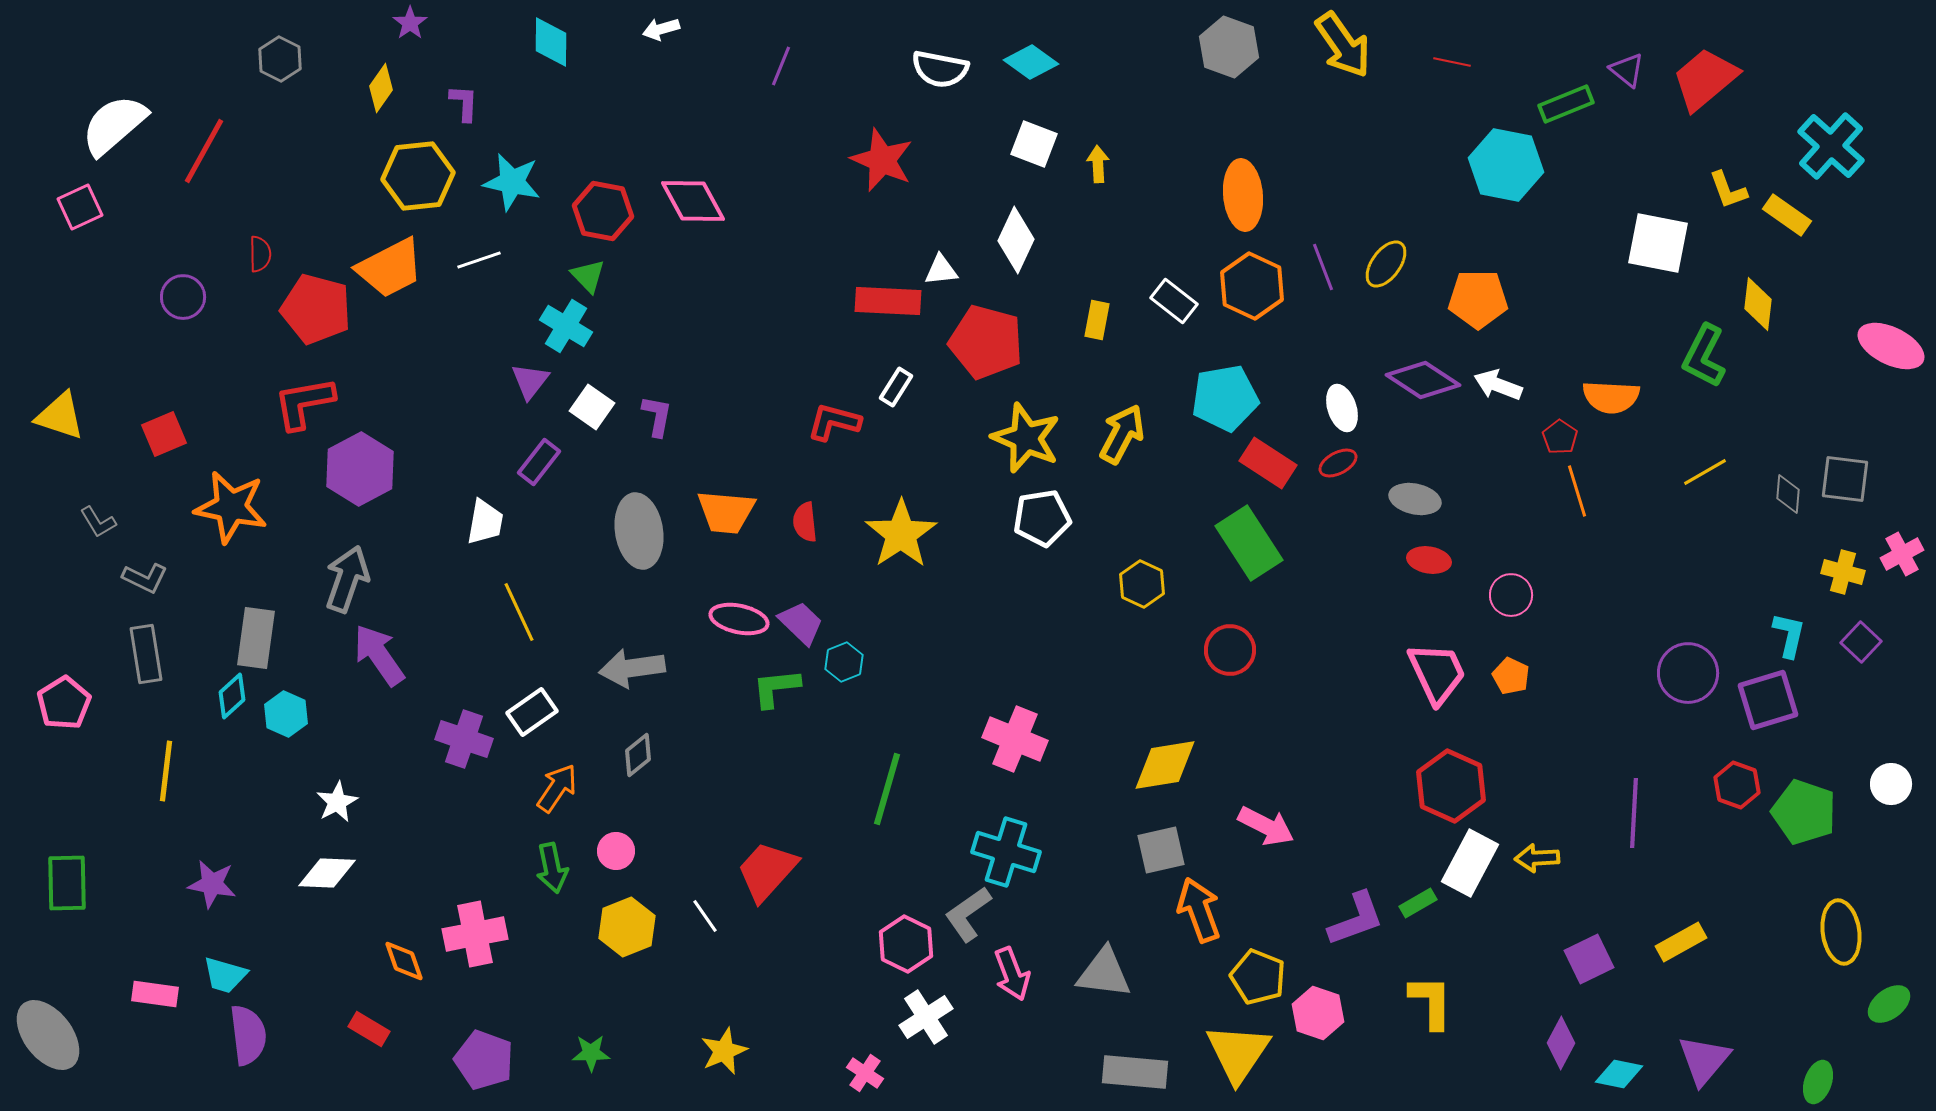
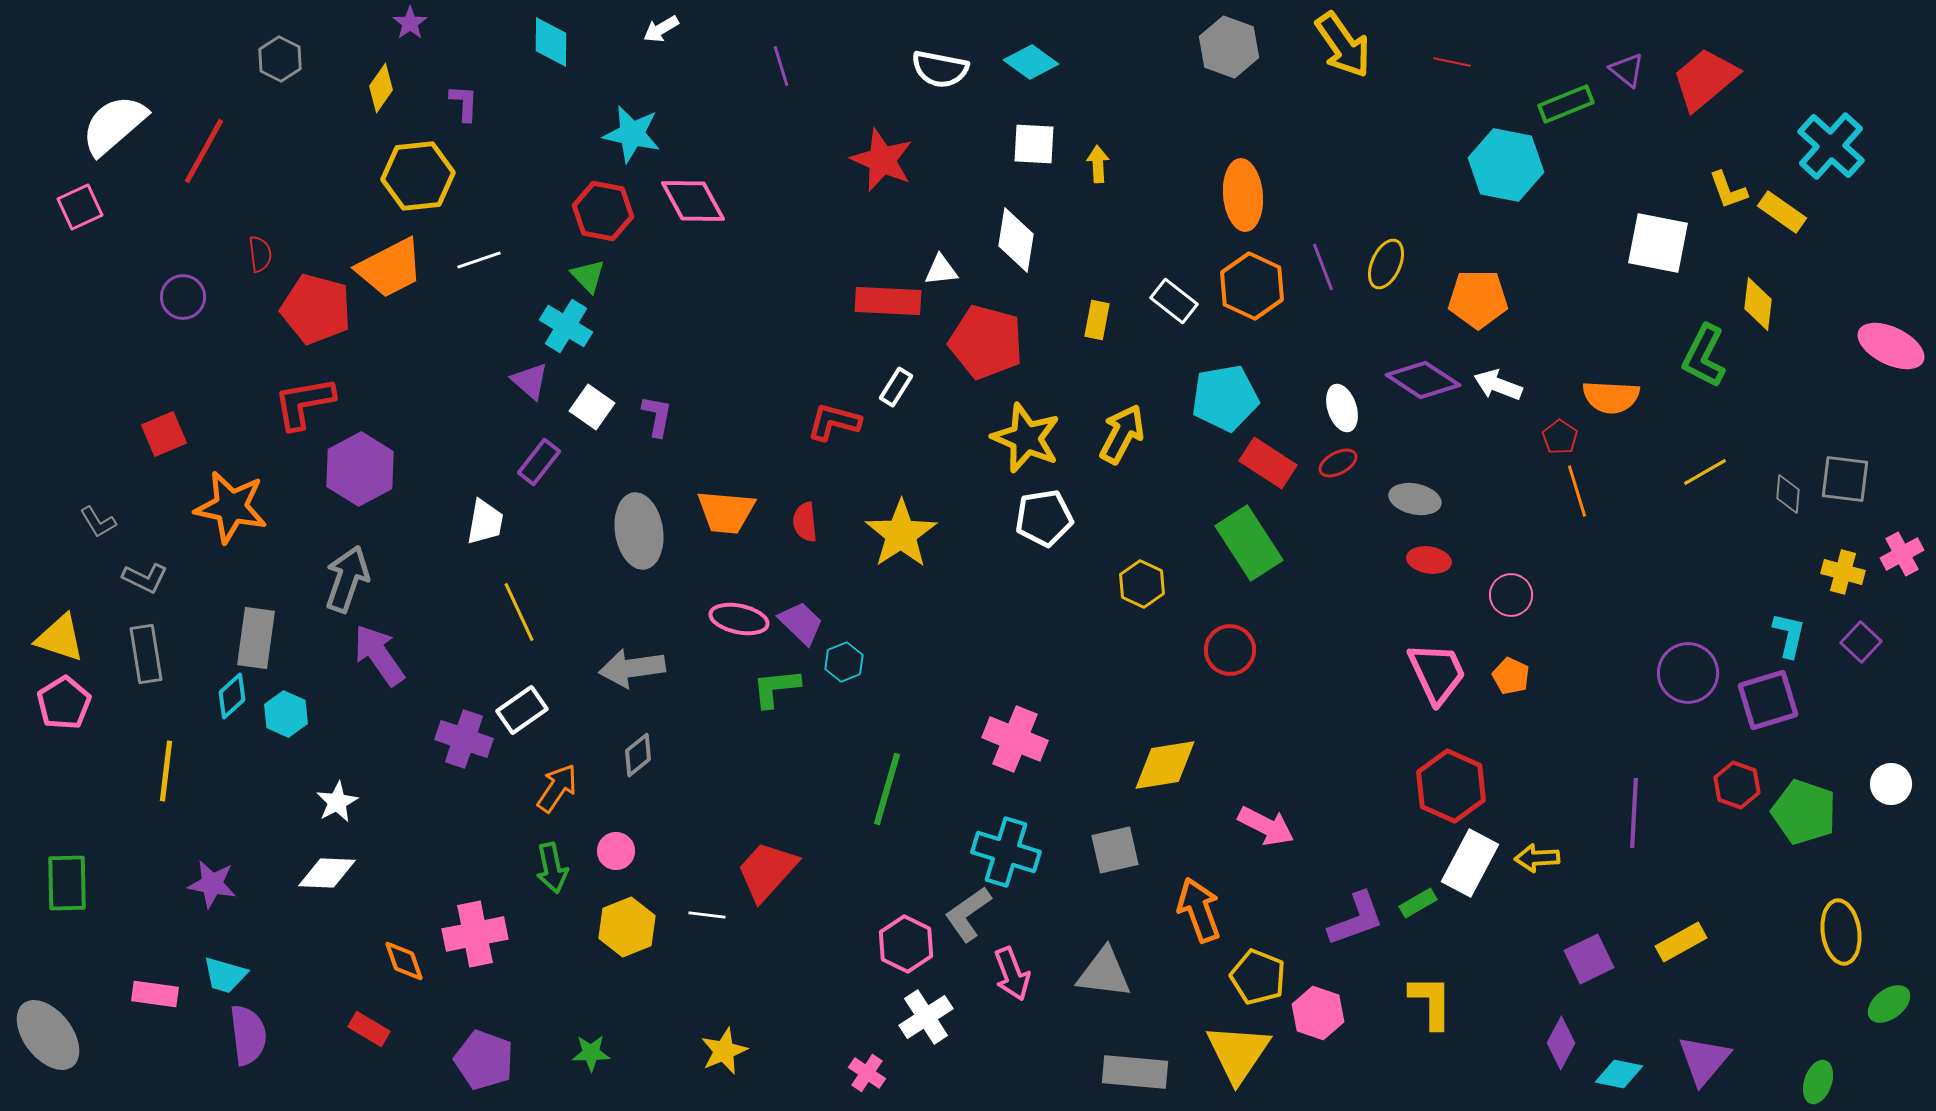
white arrow at (661, 29): rotated 15 degrees counterclockwise
purple line at (781, 66): rotated 39 degrees counterclockwise
white square at (1034, 144): rotated 18 degrees counterclockwise
cyan star at (512, 182): moved 120 px right, 48 px up
yellow rectangle at (1787, 215): moved 5 px left, 3 px up
white diamond at (1016, 240): rotated 16 degrees counterclockwise
red semicircle at (260, 254): rotated 6 degrees counterclockwise
yellow ellipse at (1386, 264): rotated 12 degrees counterclockwise
purple triangle at (530, 381): rotated 27 degrees counterclockwise
yellow triangle at (60, 416): moved 222 px down
white pentagon at (1042, 518): moved 2 px right
white rectangle at (532, 712): moved 10 px left, 2 px up
gray square at (1161, 850): moved 46 px left
white line at (705, 916): moved 2 px right, 1 px up; rotated 48 degrees counterclockwise
pink cross at (865, 1073): moved 2 px right
